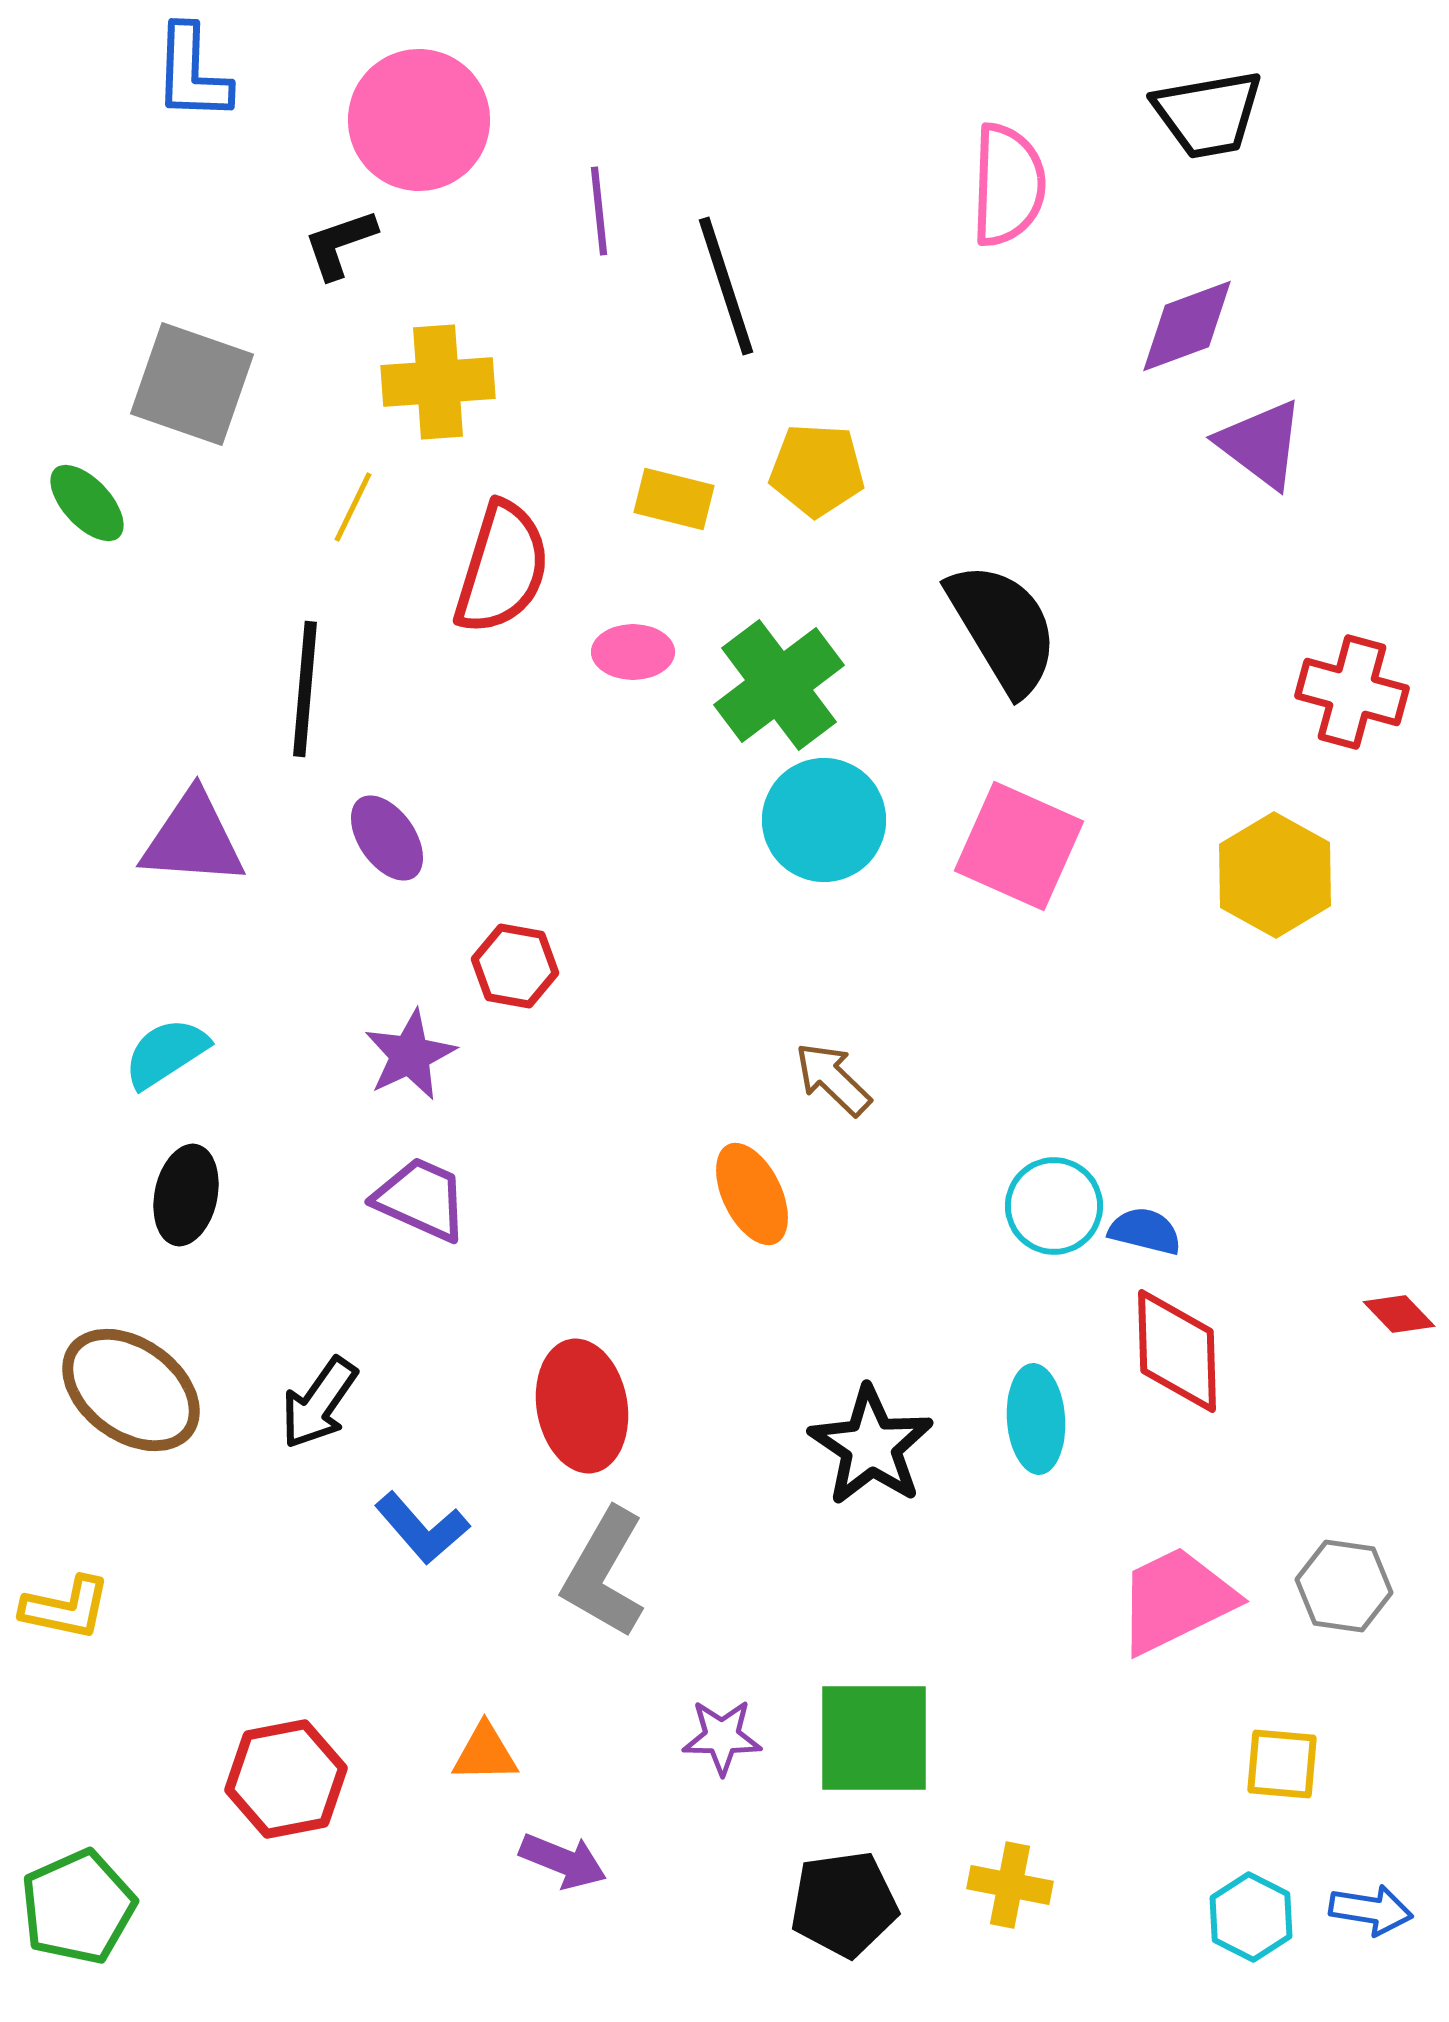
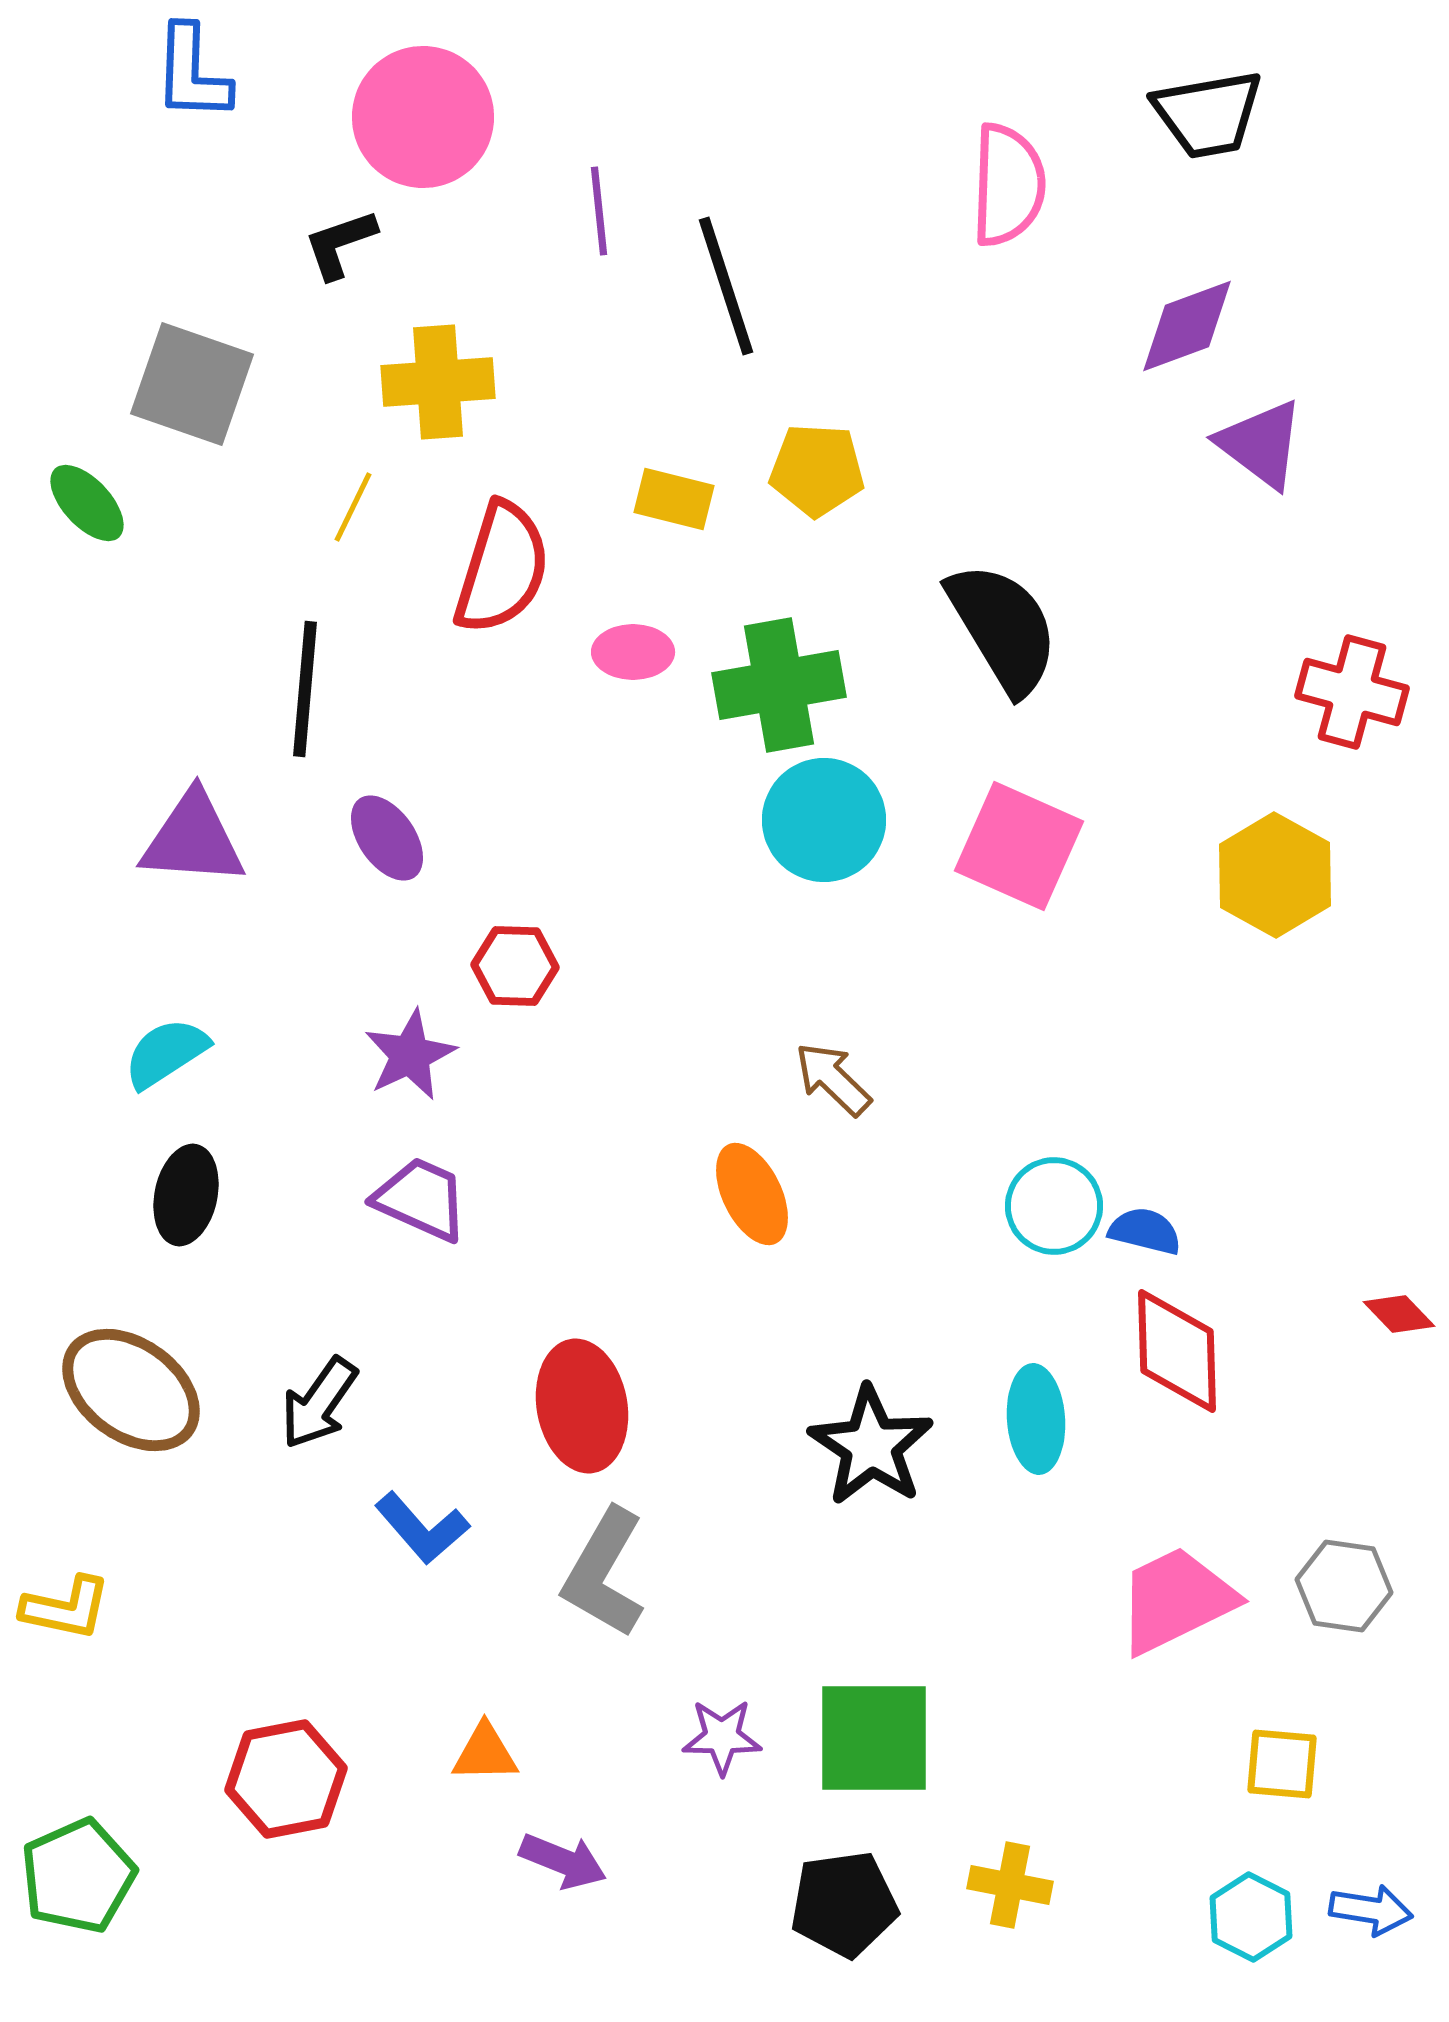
pink circle at (419, 120): moved 4 px right, 3 px up
green cross at (779, 685): rotated 27 degrees clockwise
red hexagon at (515, 966): rotated 8 degrees counterclockwise
green pentagon at (78, 1907): moved 31 px up
